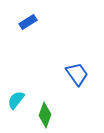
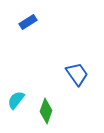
green diamond: moved 1 px right, 4 px up
